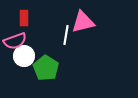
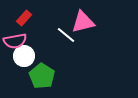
red rectangle: rotated 42 degrees clockwise
white line: rotated 60 degrees counterclockwise
pink semicircle: rotated 10 degrees clockwise
green pentagon: moved 4 px left, 8 px down
